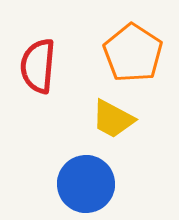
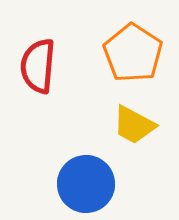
yellow trapezoid: moved 21 px right, 6 px down
